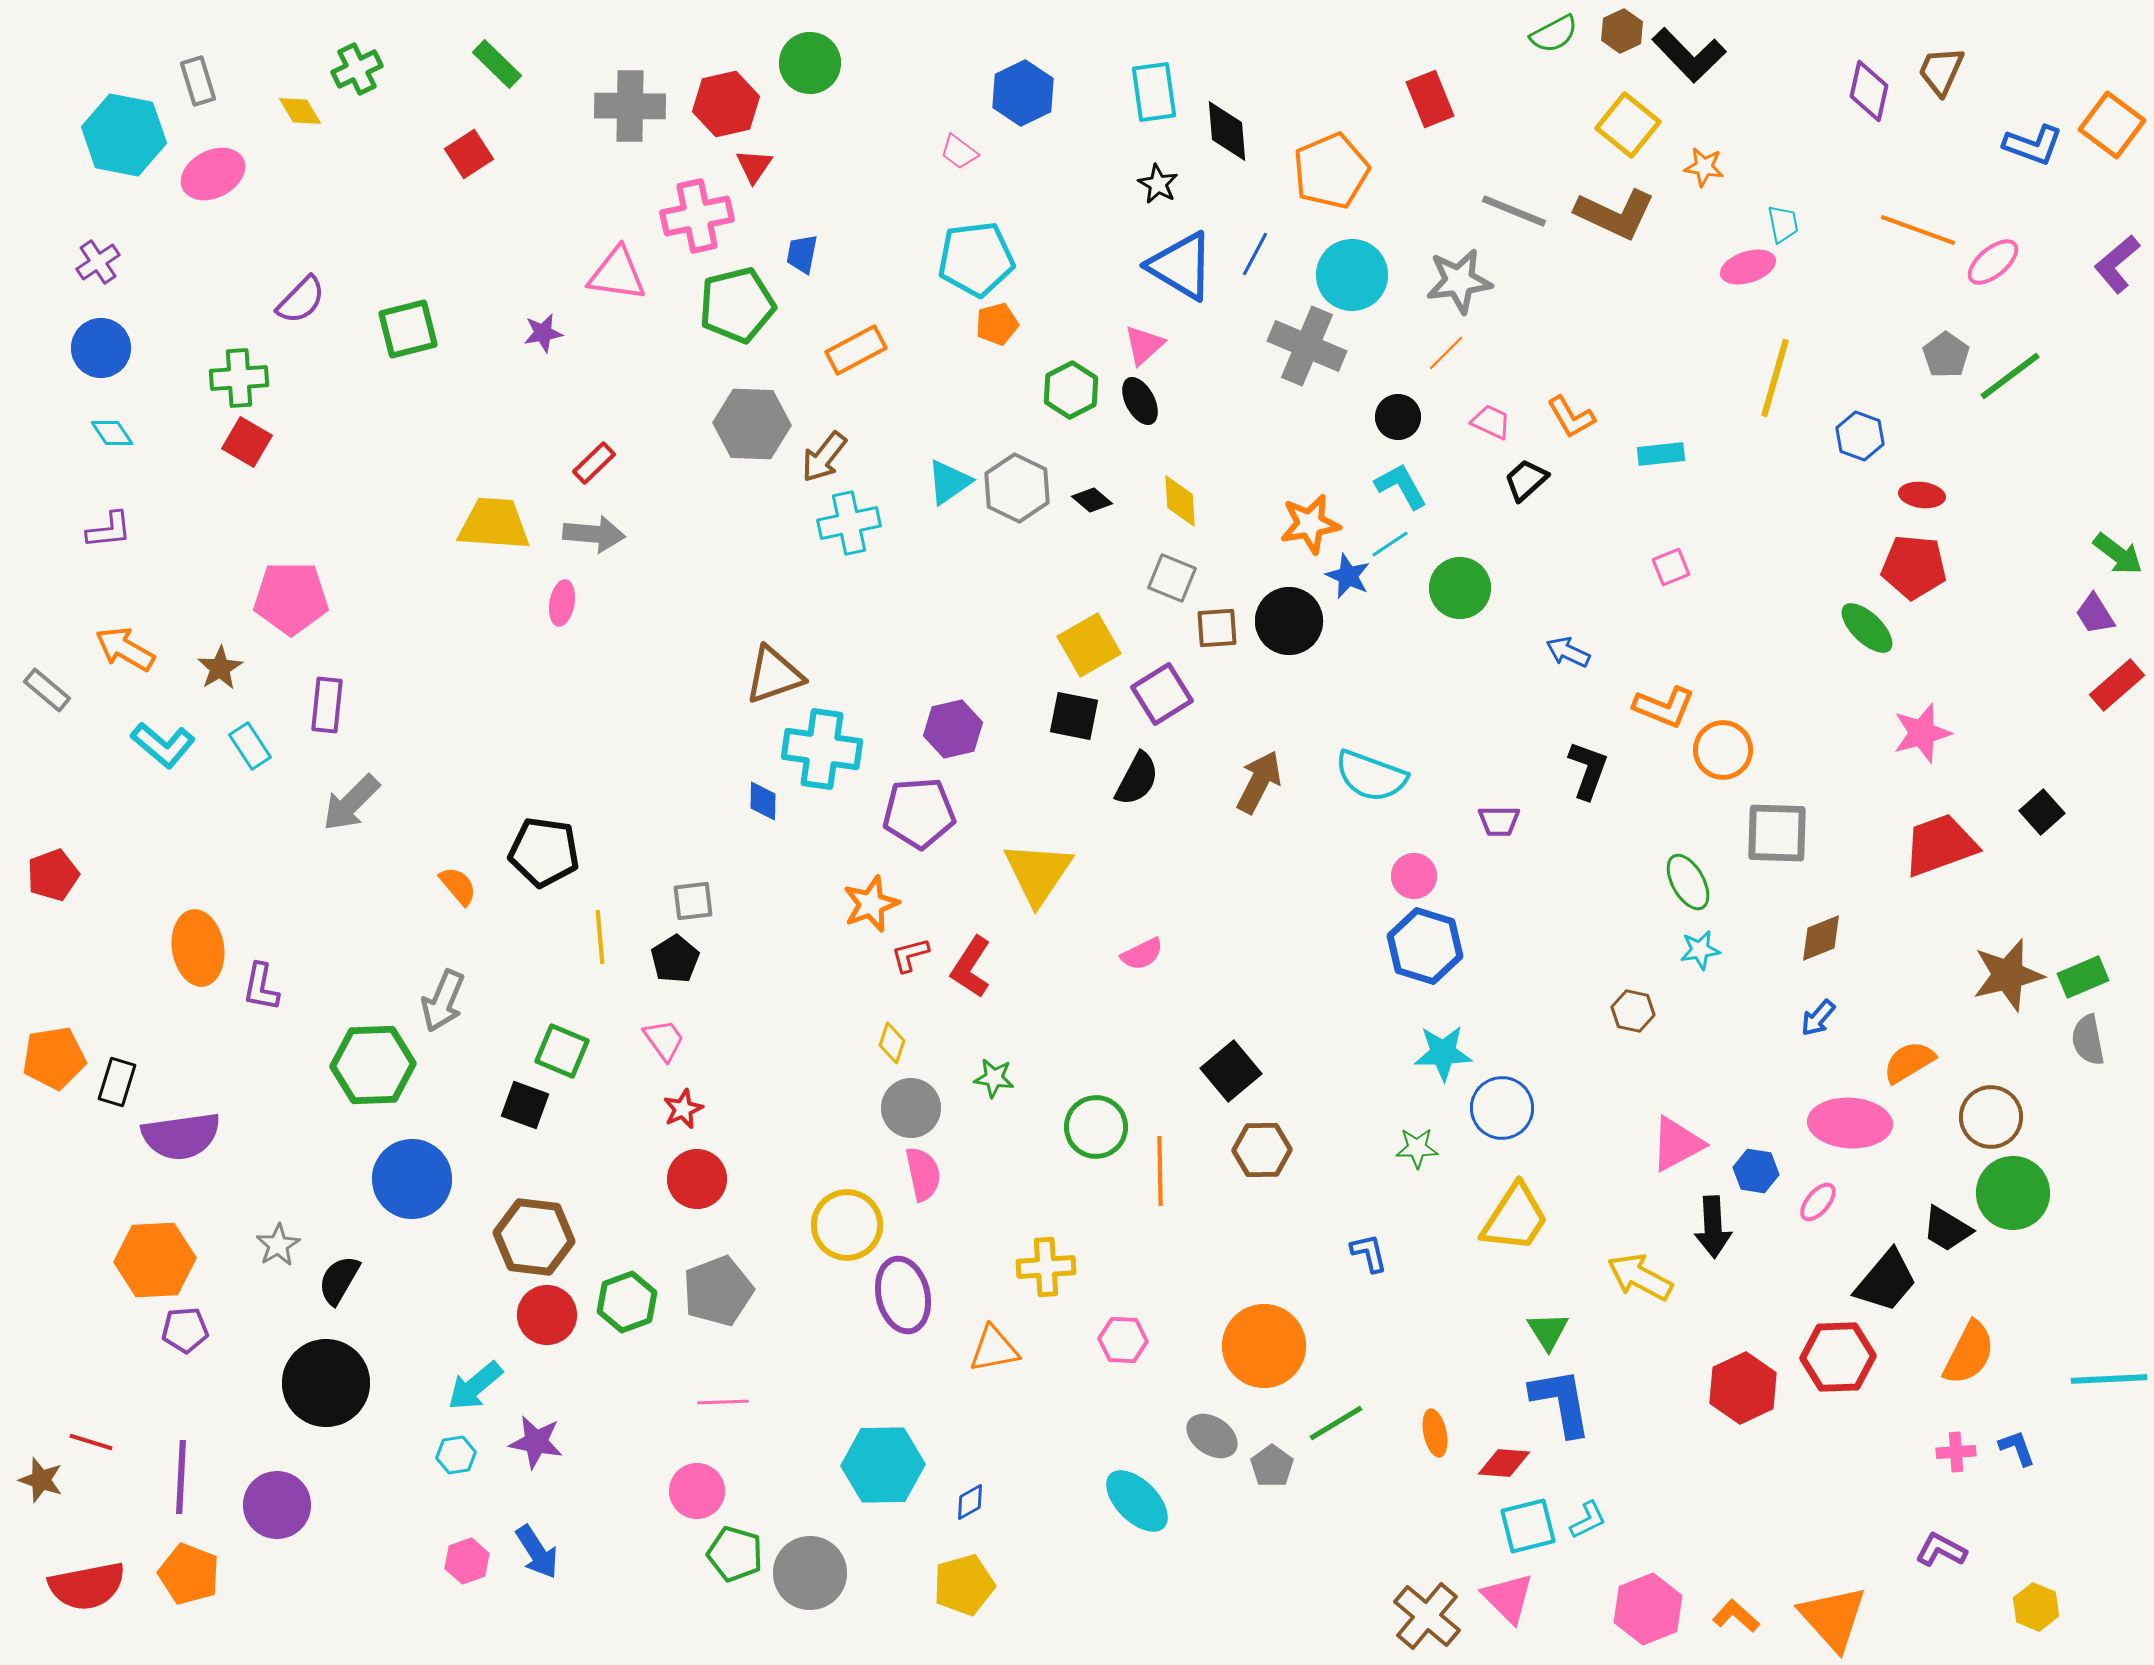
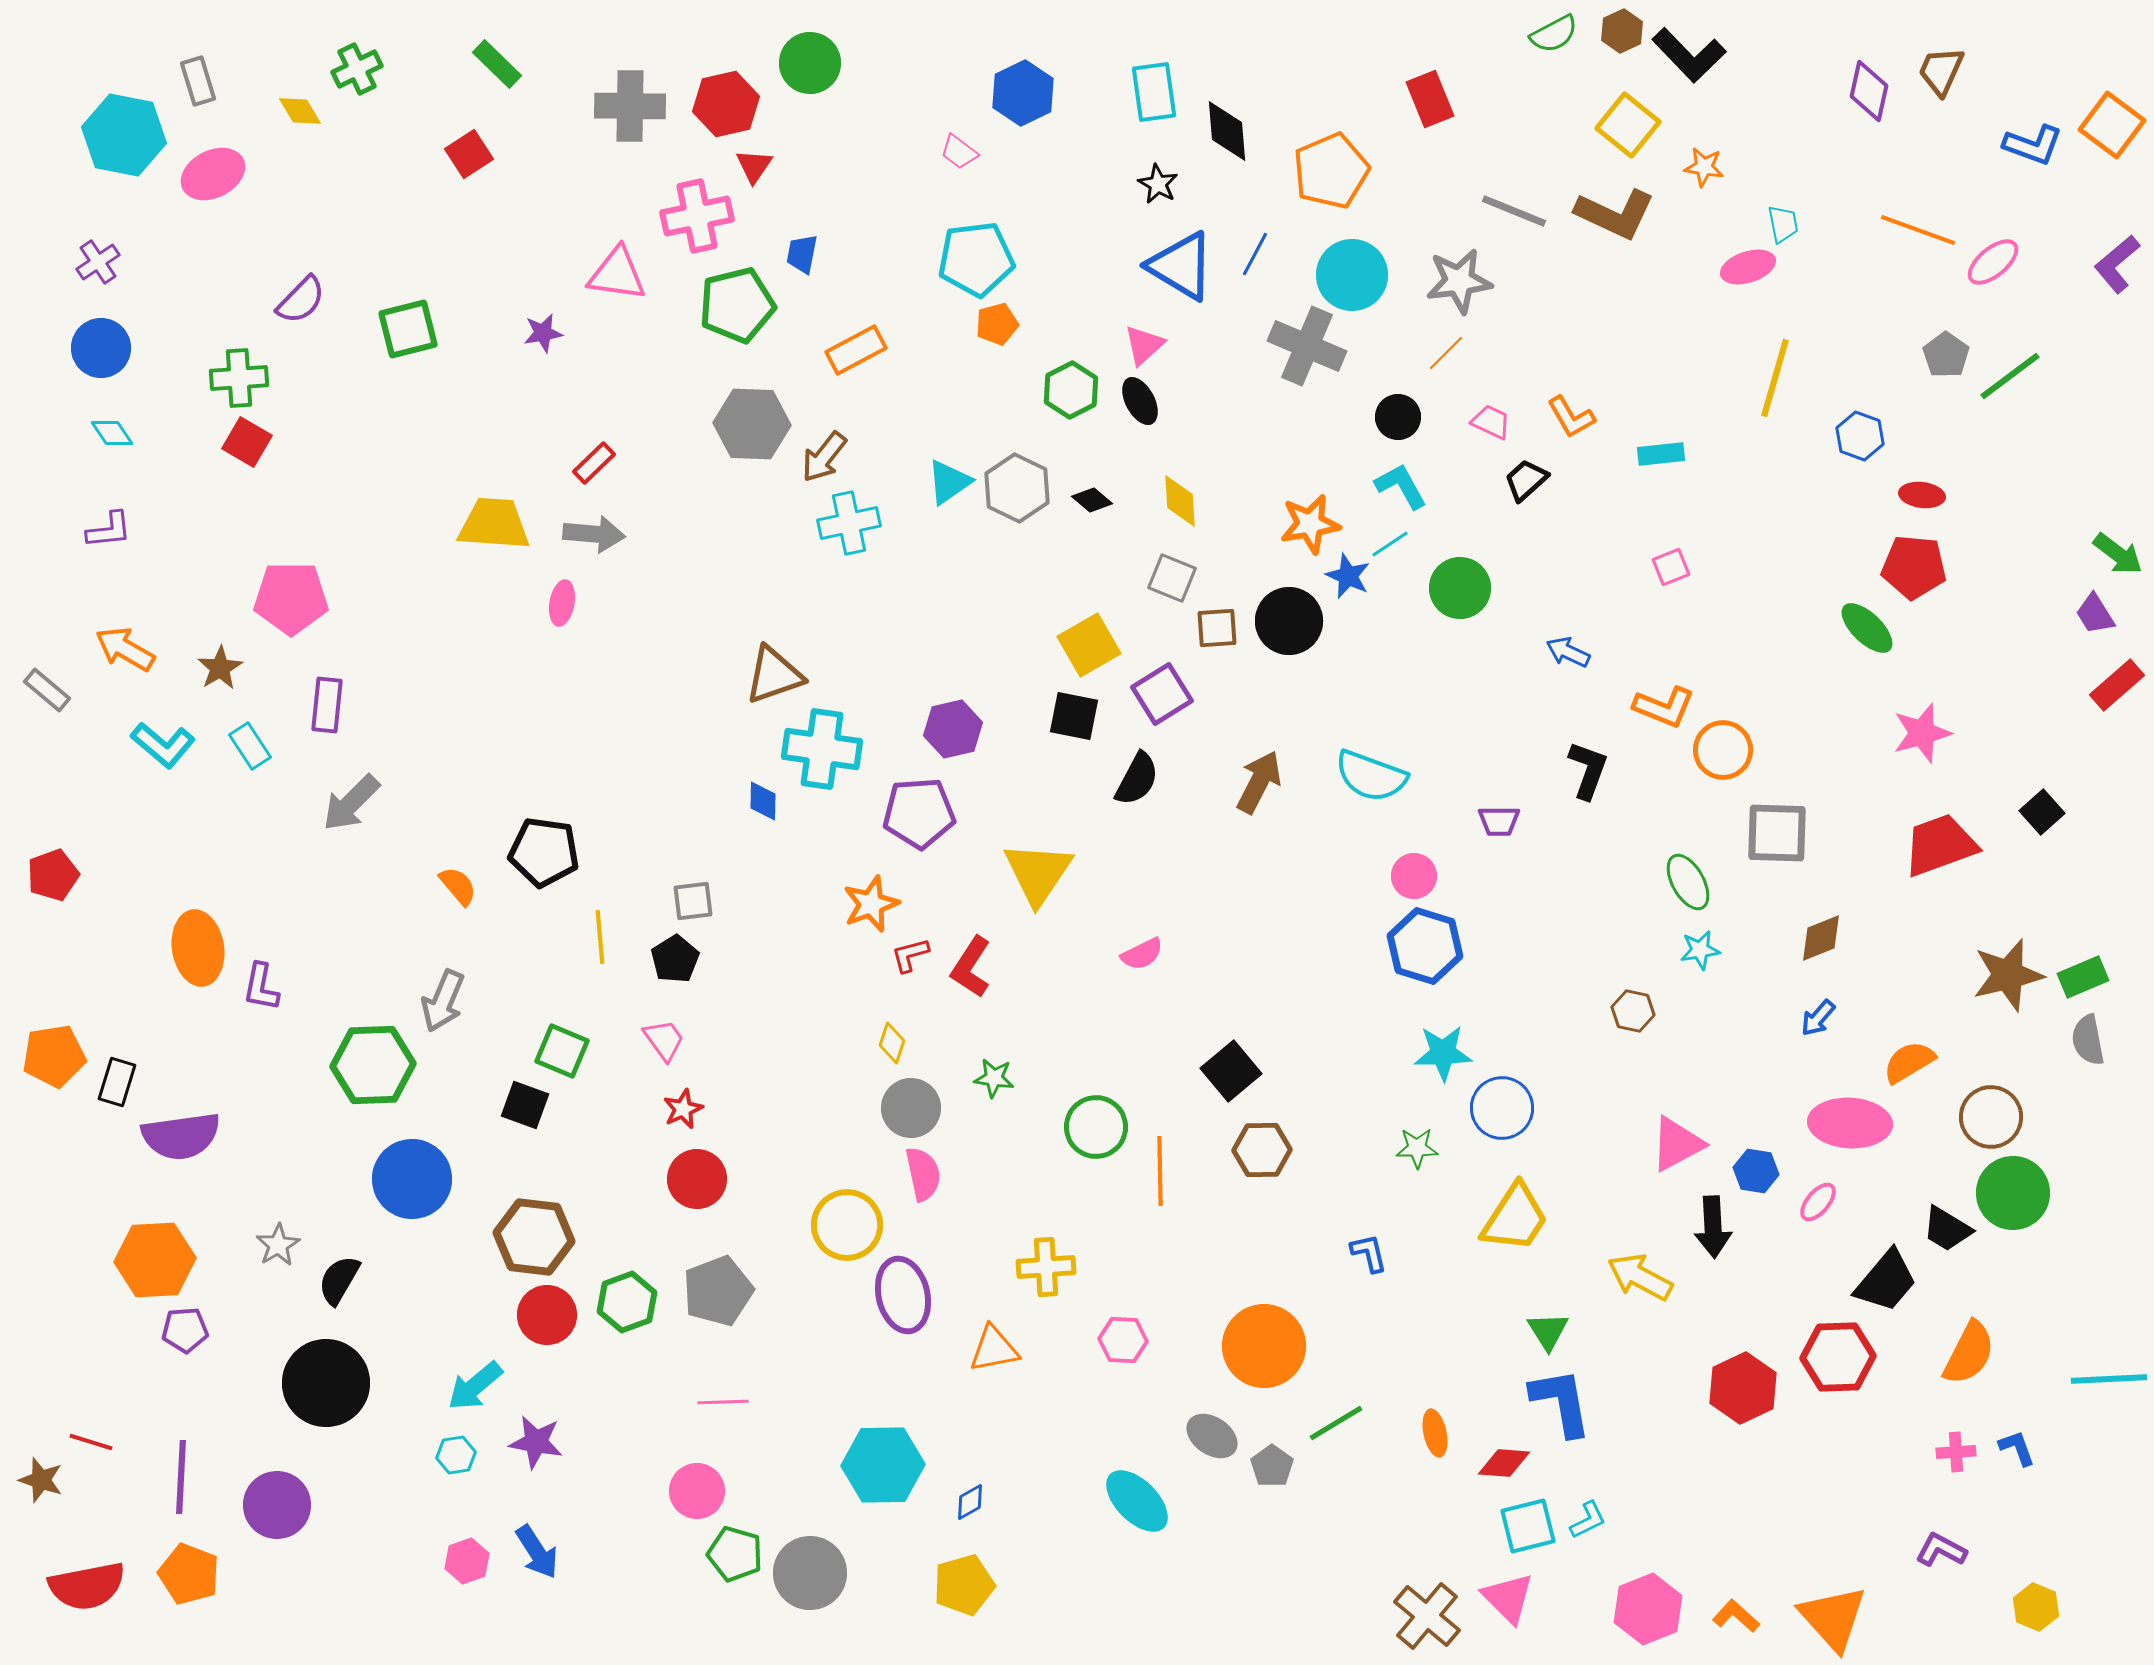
orange pentagon at (54, 1058): moved 2 px up
